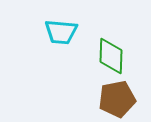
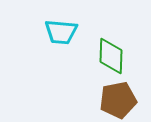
brown pentagon: moved 1 px right, 1 px down
